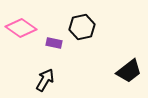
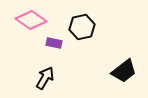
pink diamond: moved 10 px right, 8 px up
black trapezoid: moved 5 px left
black arrow: moved 2 px up
